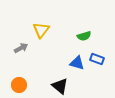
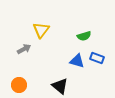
gray arrow: moved 3 px right, 1 px down
blue rectangle: moved 1 px up
blue triangle: moved 2 px up
